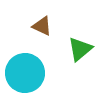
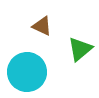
cyan circle: moved 2 px right, 1 px up
